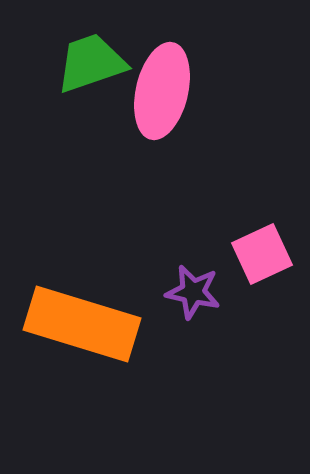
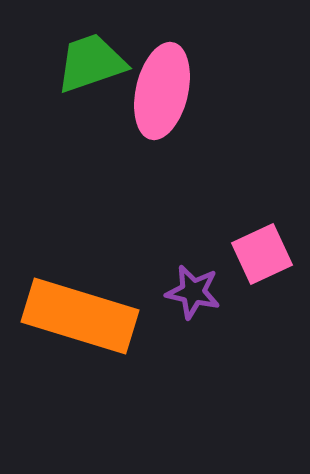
orange rectangle: moved 2 px left, 8 px up
